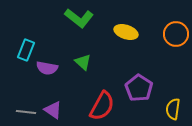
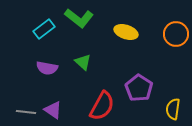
cyan rectangle: moved 18 px right, 21 px up; rotated 30 degrees clockwise
